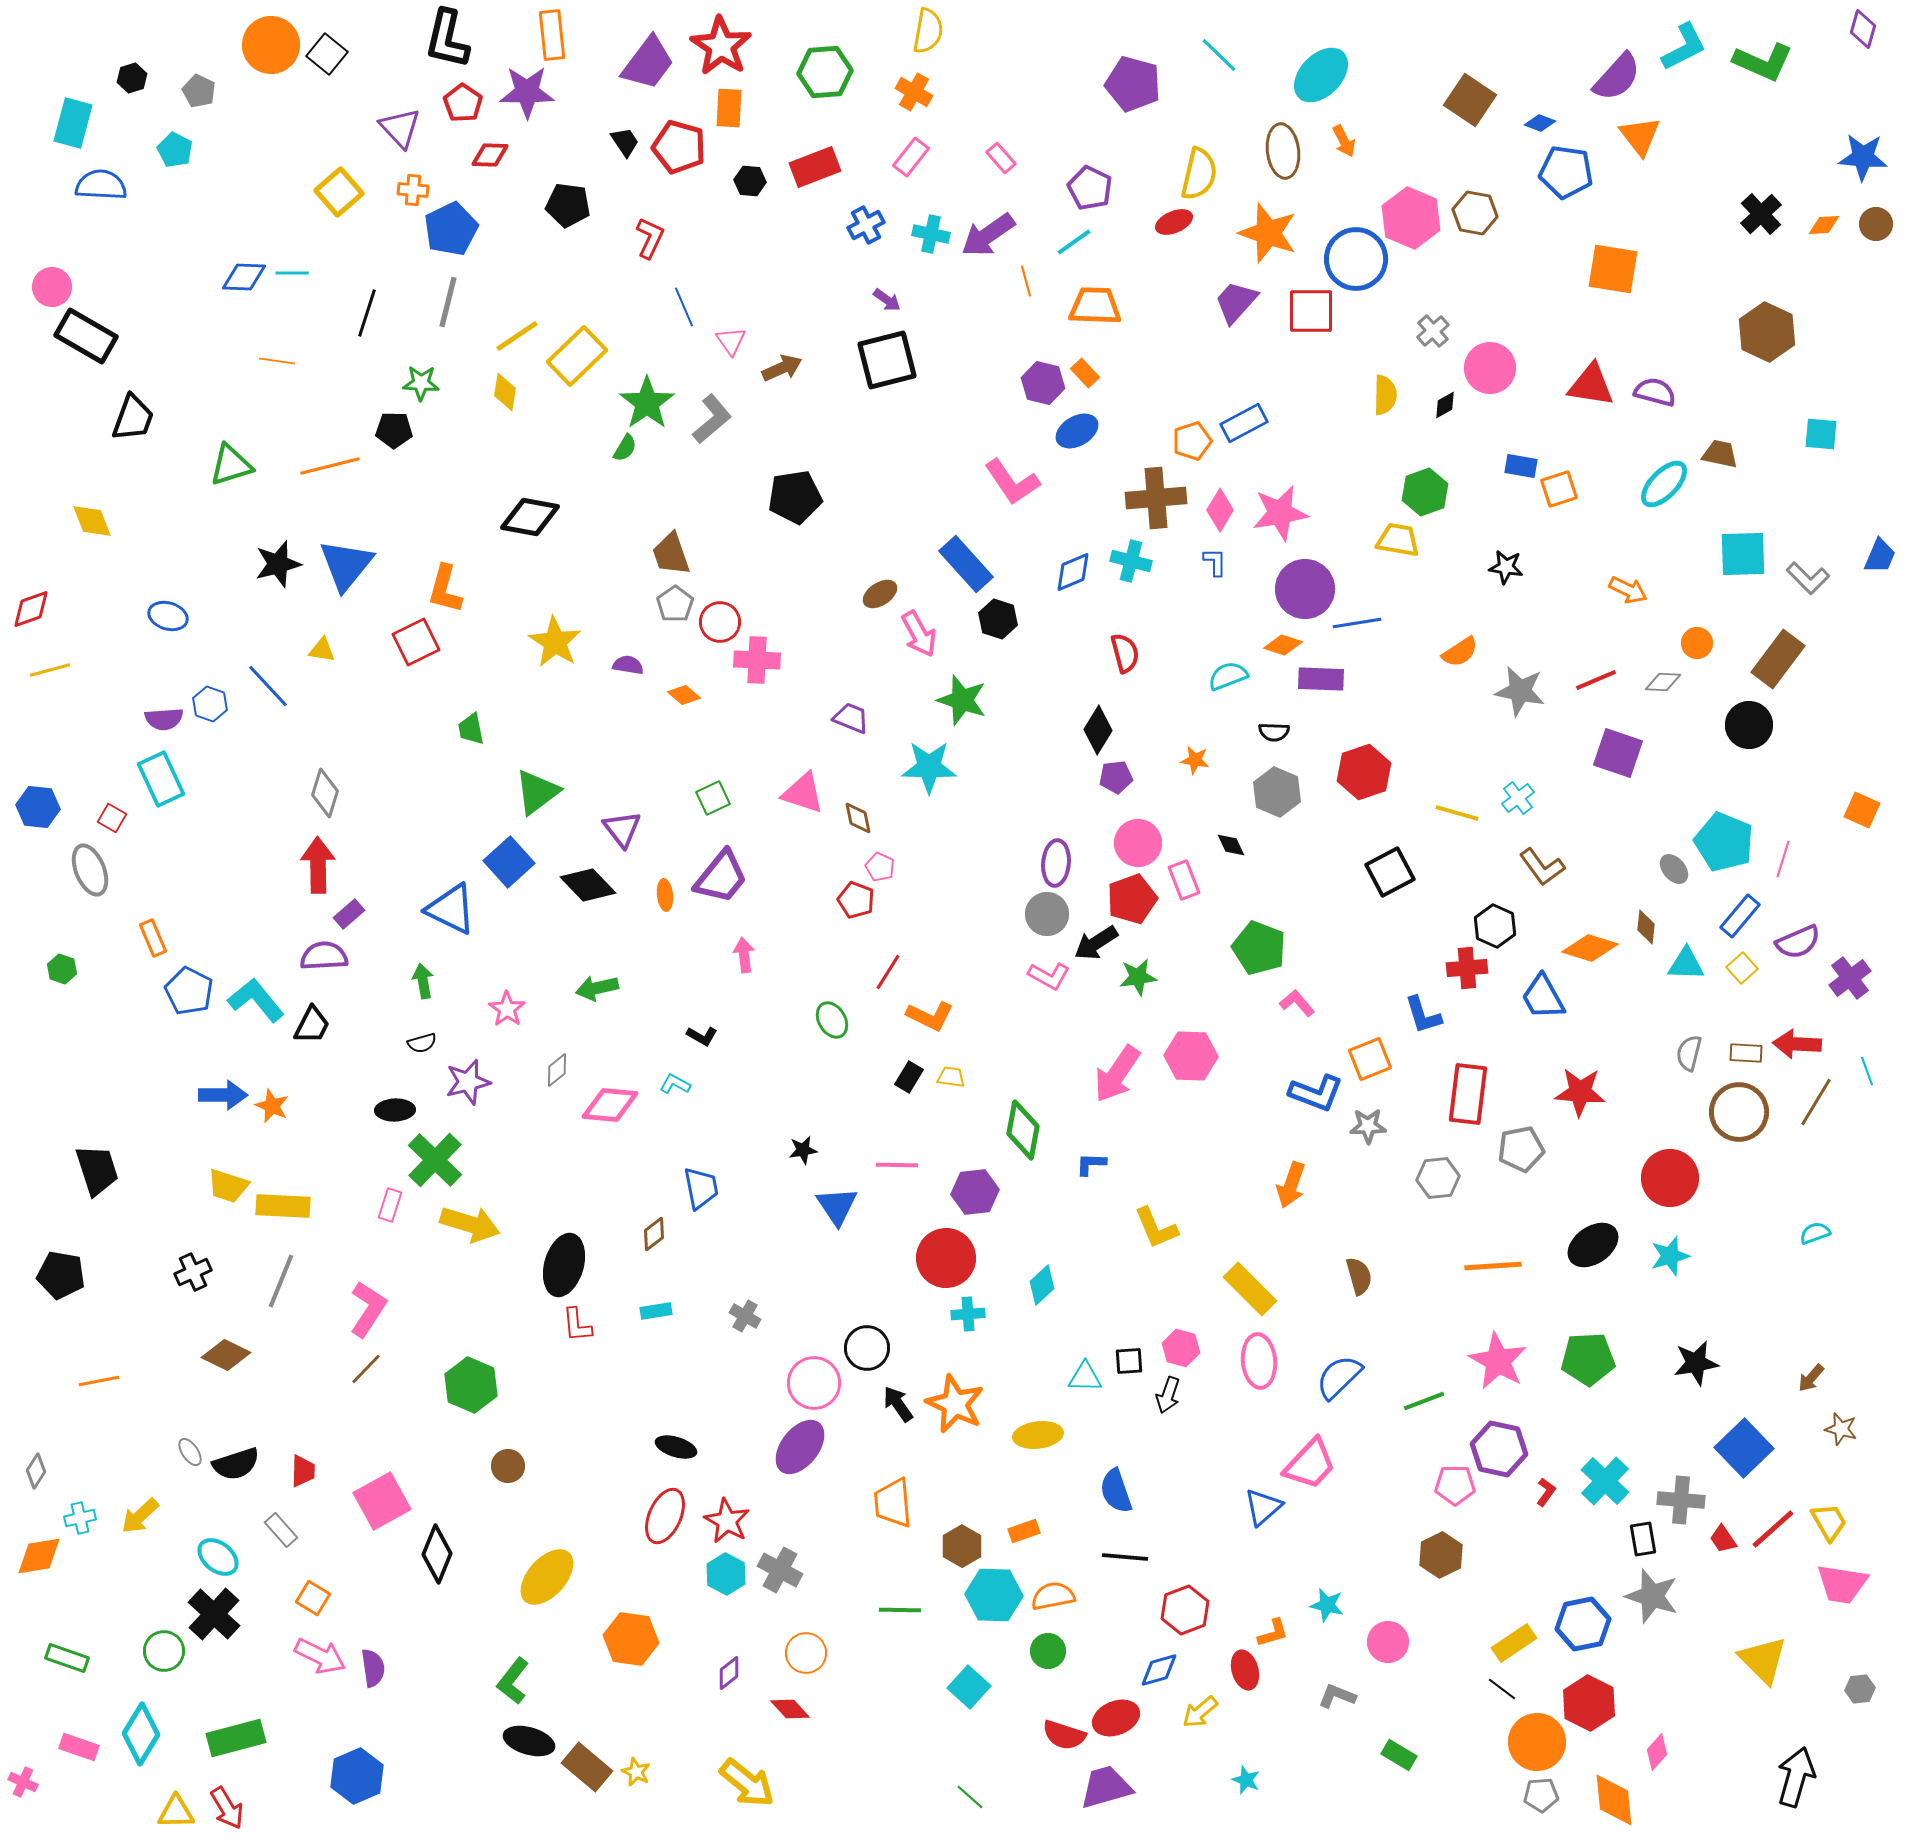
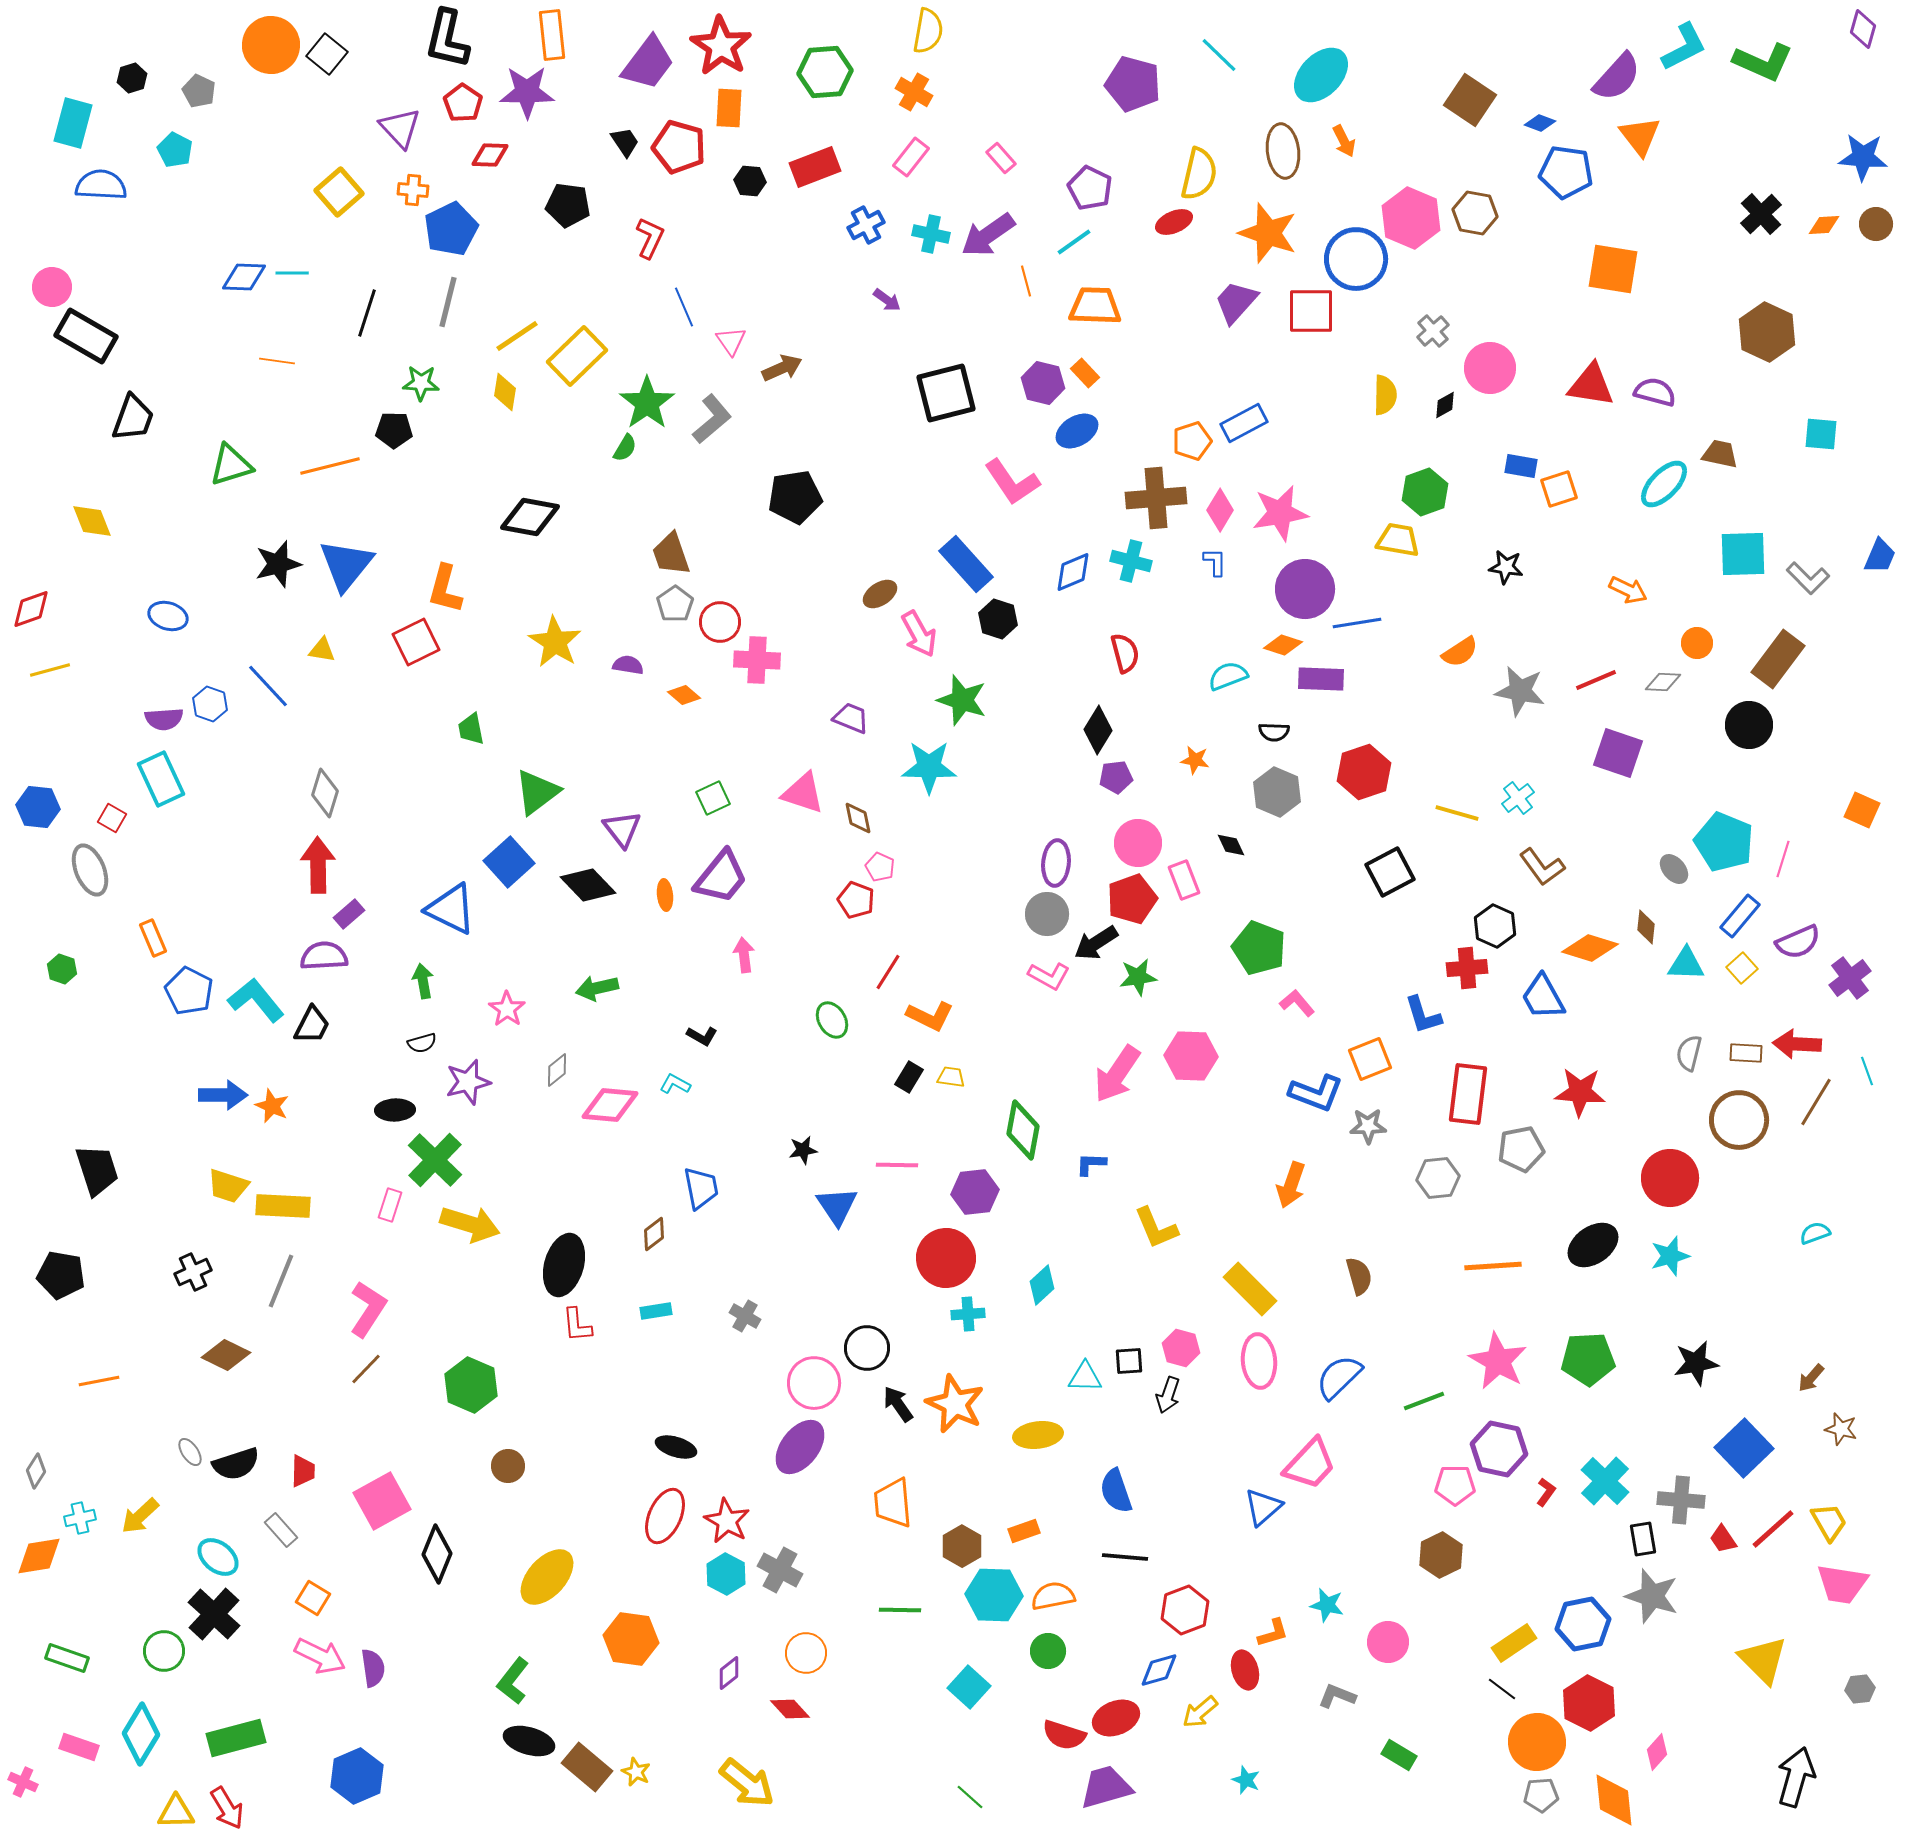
black square at (887, 360): moved 59 px right, 33 px down
brown circle at (1739, 1112): moved 8 px down
